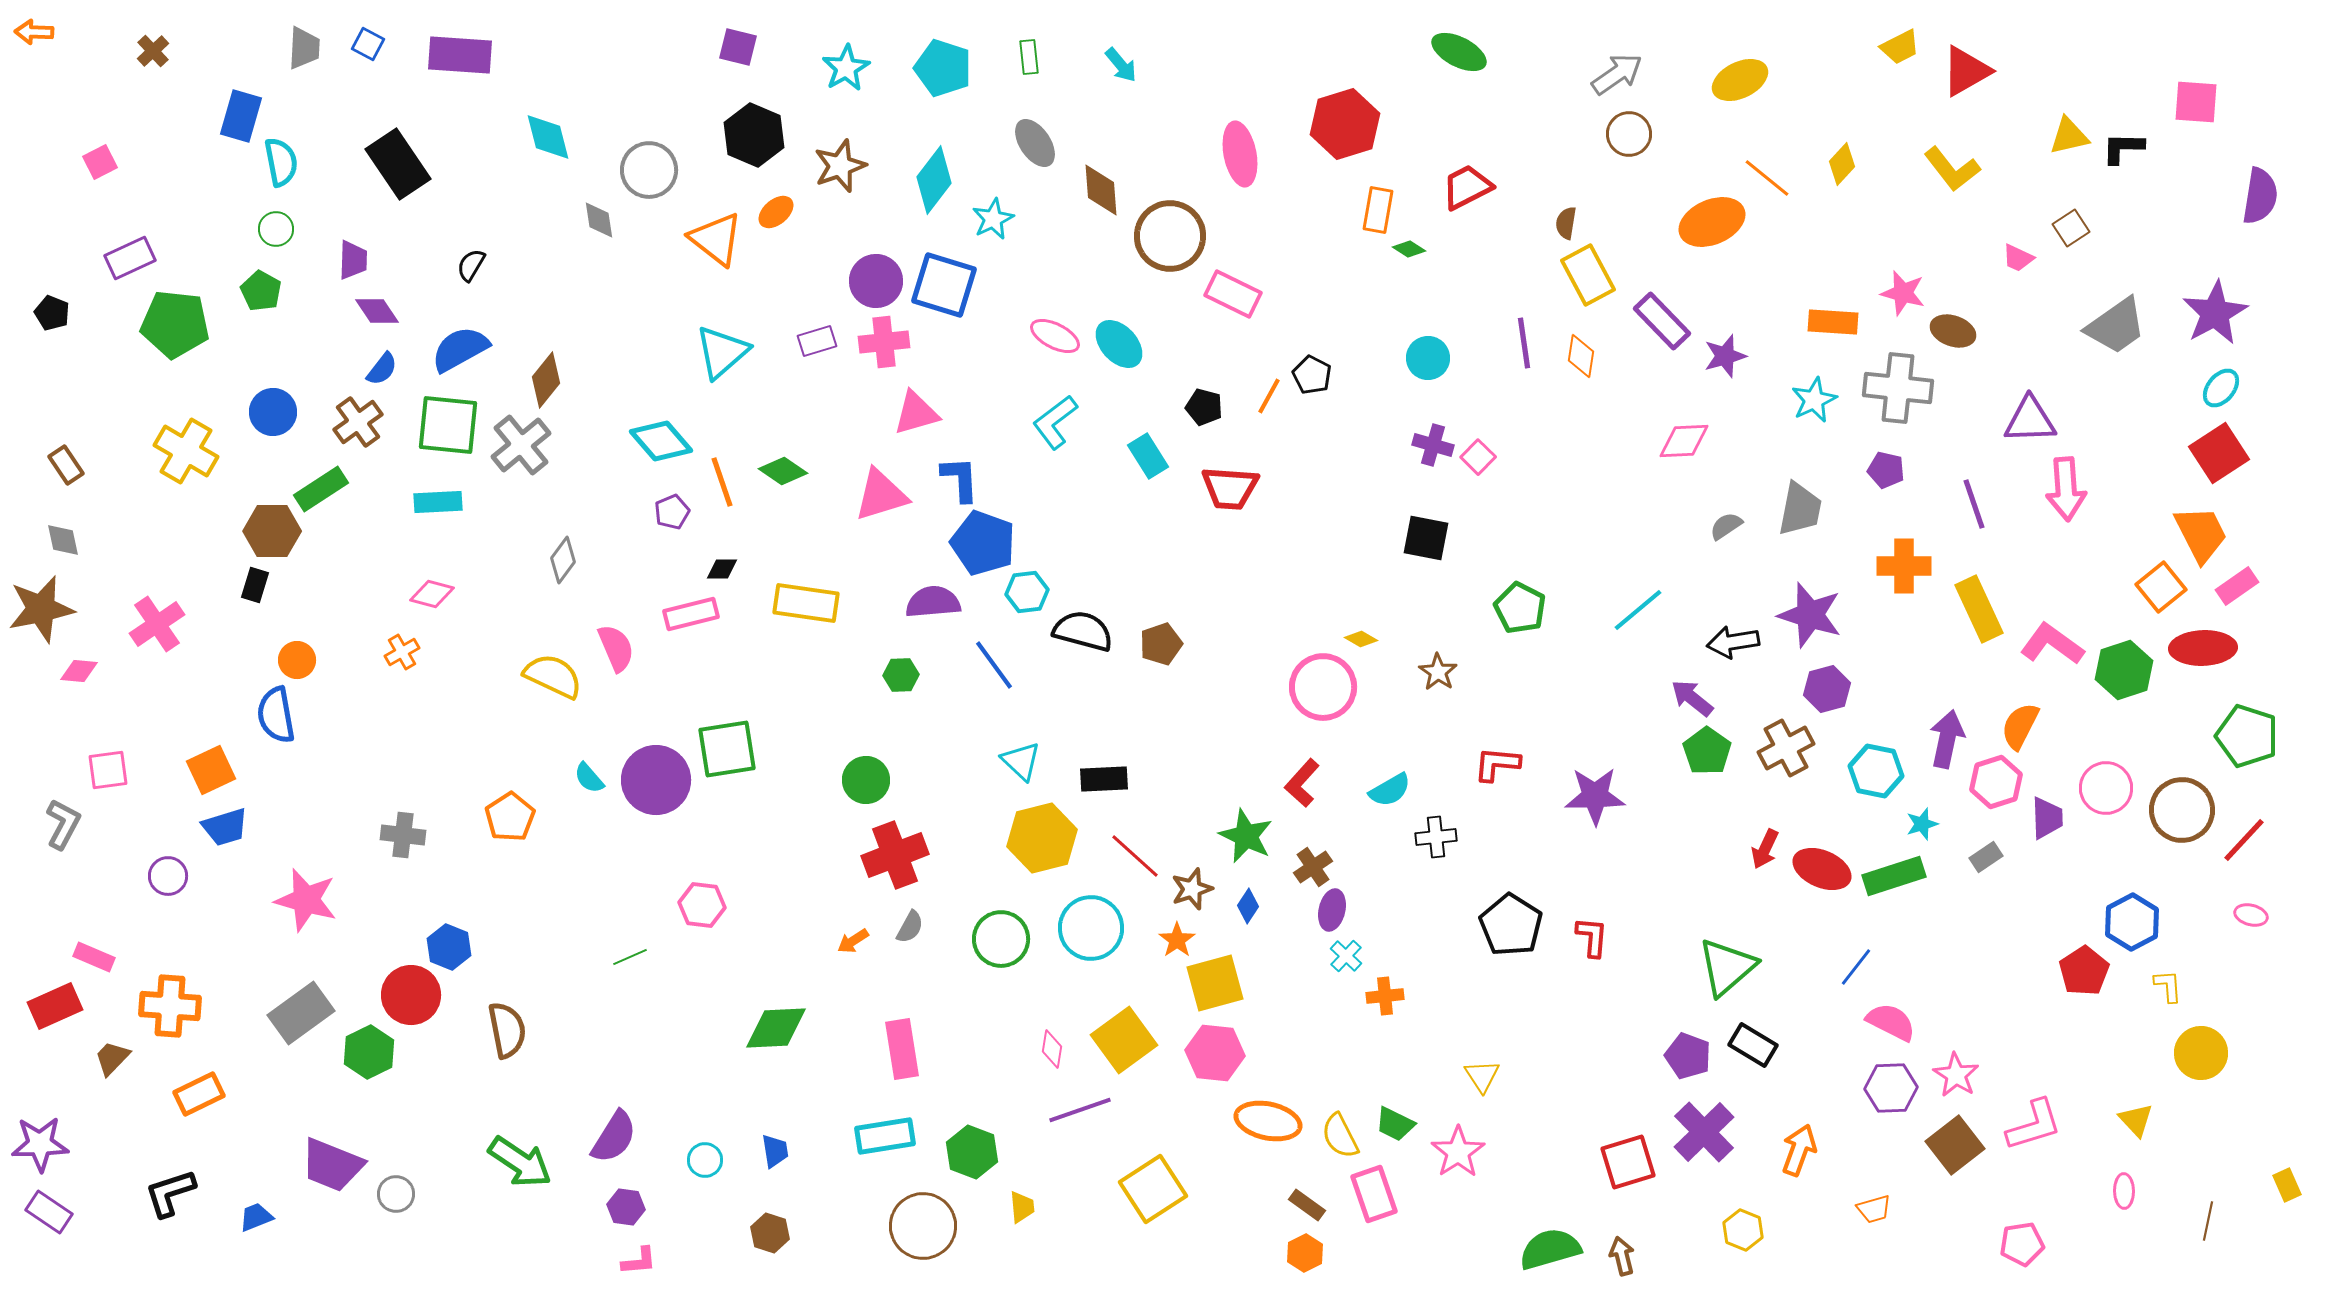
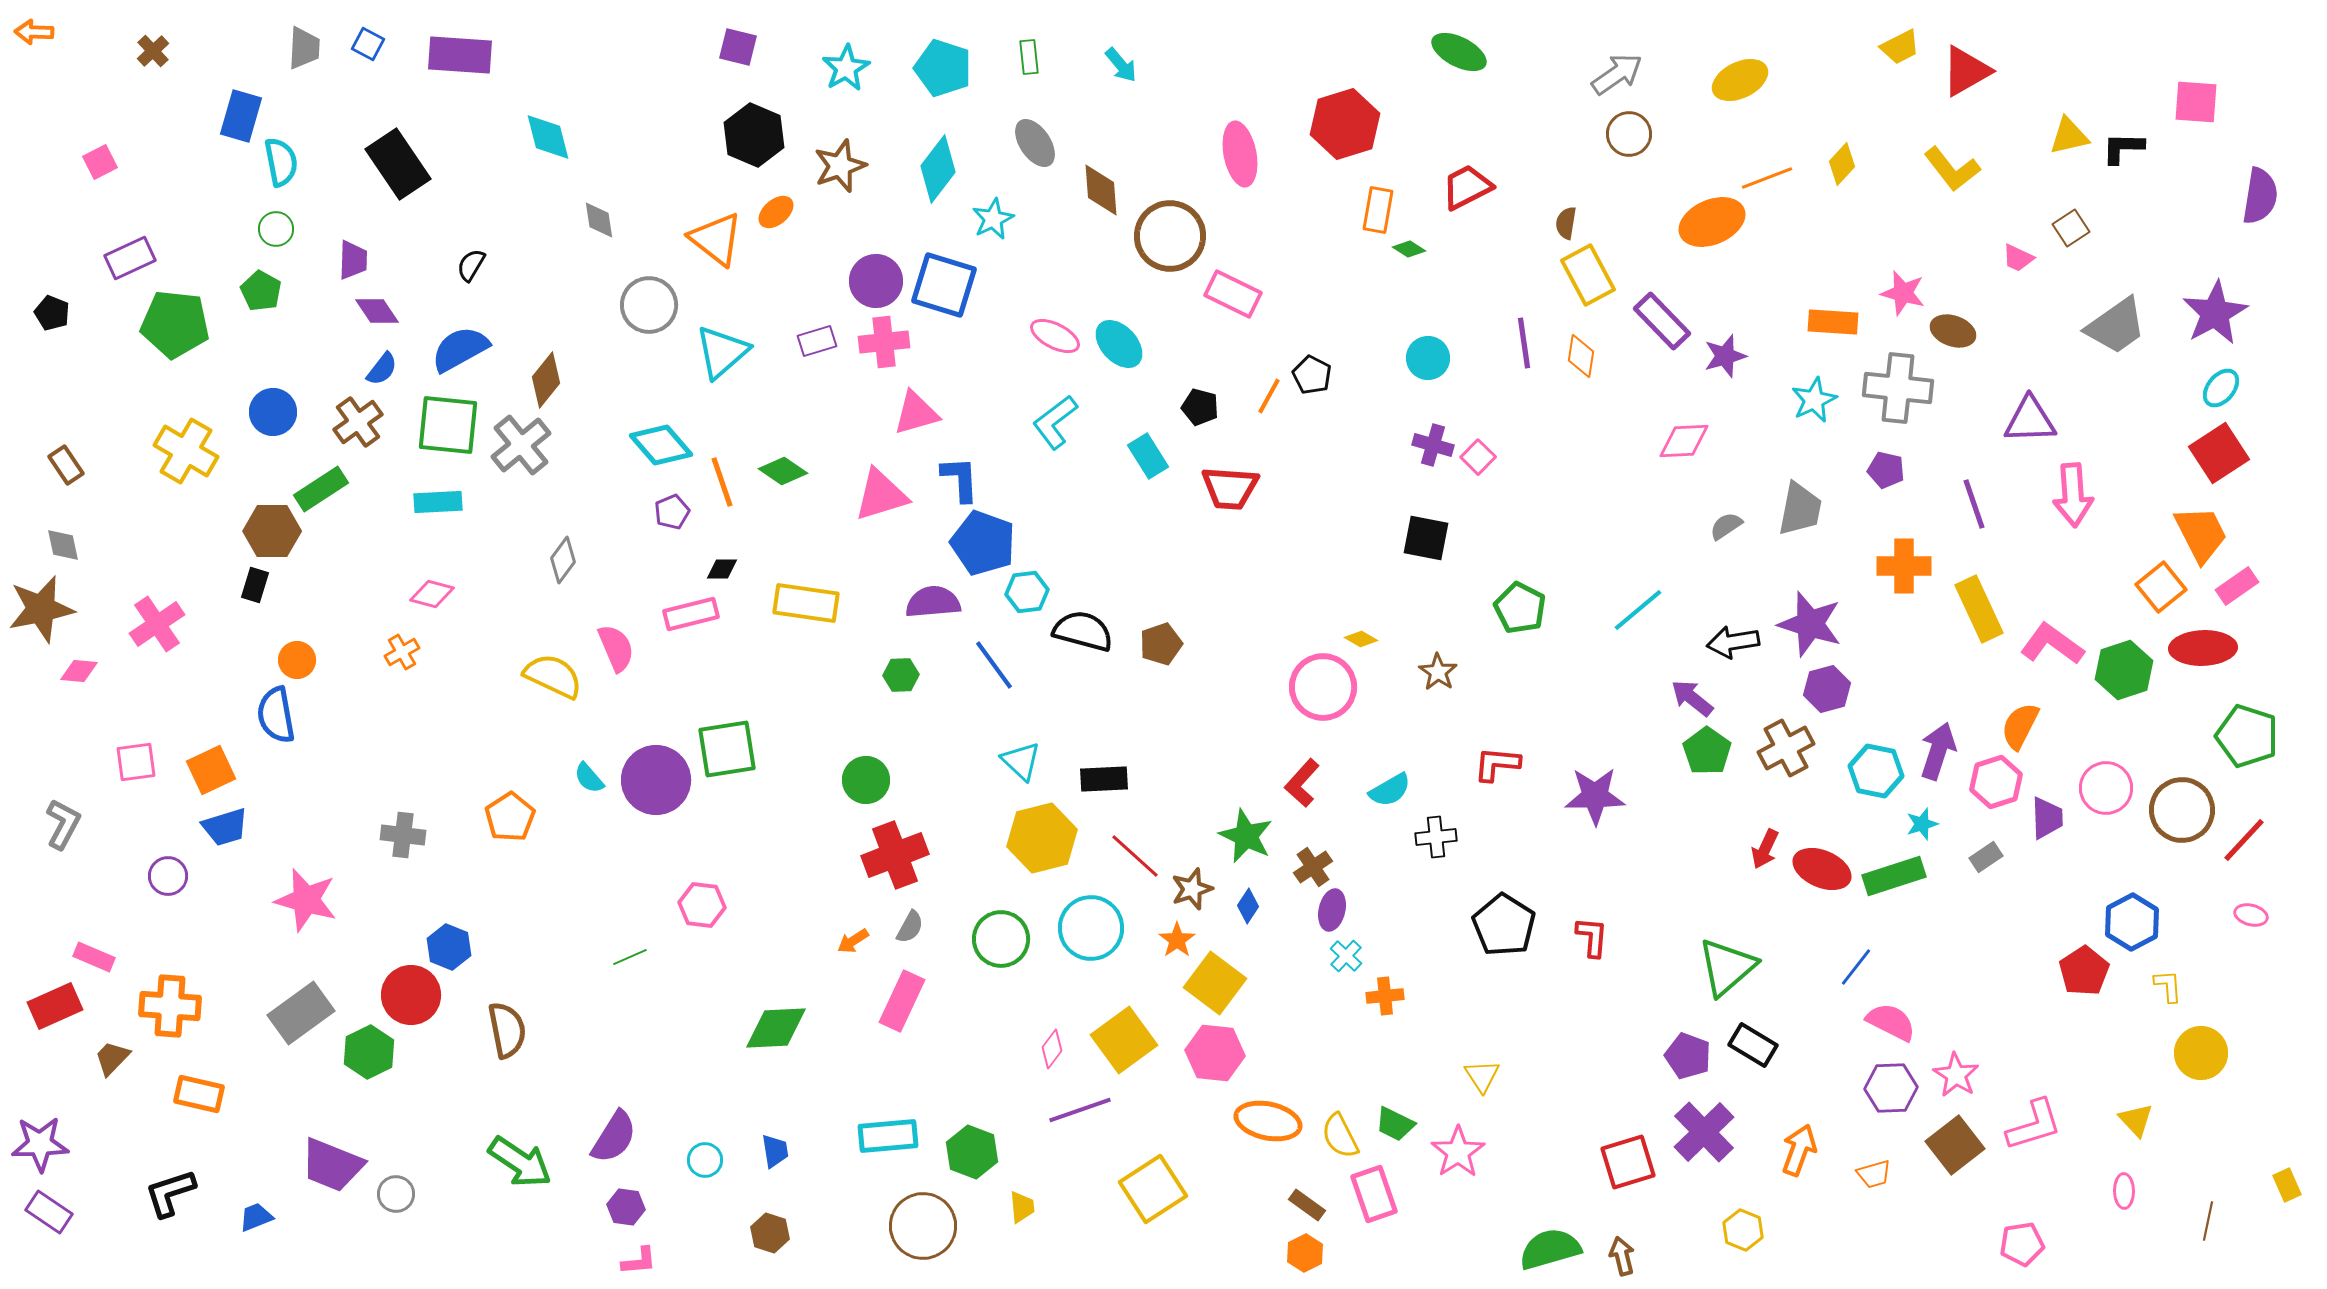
gray circle at (649, 170): moved 135 px down
orange line at (1767, 178): rotated 60 degrees counterclockwise
cyan diamond at (934, 180): moved 4 px right, 11 px up
black pentagon at (1204, 407): moved 4 px left
cyan diamond at (661, 441): moved 4 px down
pink arrow at (2066, 489): moved 7 px right, 6 px down
gray diamond at (63, 540): moved 5 px down
purple star at (1810, 615): moved 9 px down
purple arrow at (1947, 739): moved 9 px left, 12 px down; rotated 6 degrees clockwise
pink square at (108, 770): moved 28 px right, 8 px up
black pentagon at (1511, 925): moved 7 px left
yellow square at (1215, 983): rotated 38 degrees counterclockwise
pink rectangle at (902, 1049): moved 48 px up; rotated 34 degrees clockwise
pink diamond at (1052, 1049): rotated 27 degrees clockwise
orange rectangle at (199, 1094): rotated 39 degrees clockwise
cyan rectangle at (885, 1136): moved 3 px right; rotated 4 degrees clockwise
orange trapezoid at (1874, 1209): moved 35 px up
